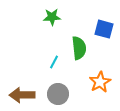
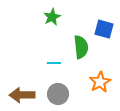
green star: rotated 24 degrees counterclockwise
green semicircle: moved 2 px right, 1 px up
cyan line: moved 1 px down; rotated 64 degrees clockwise
